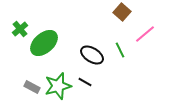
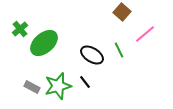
green line: moved 1 px left
black line: rotated 24 degrees clockwise
